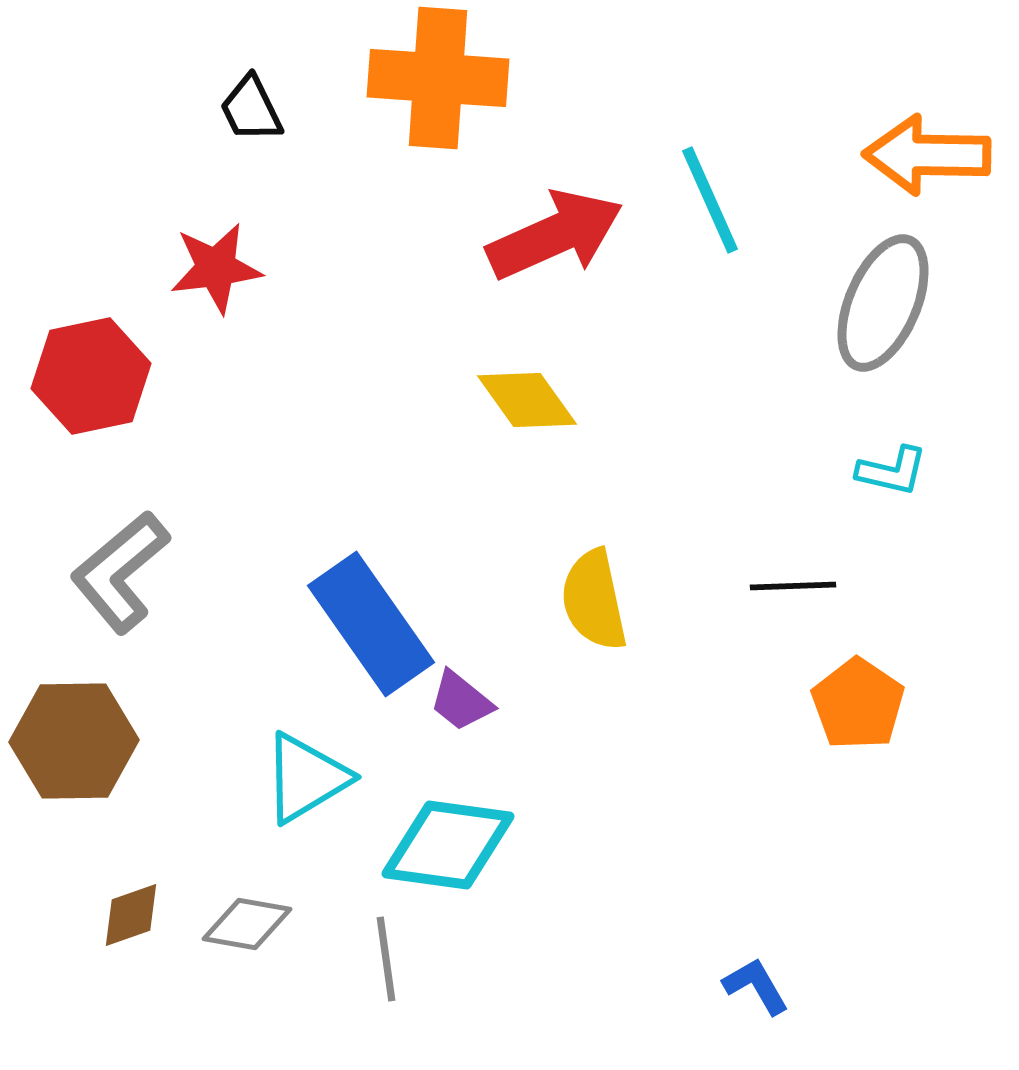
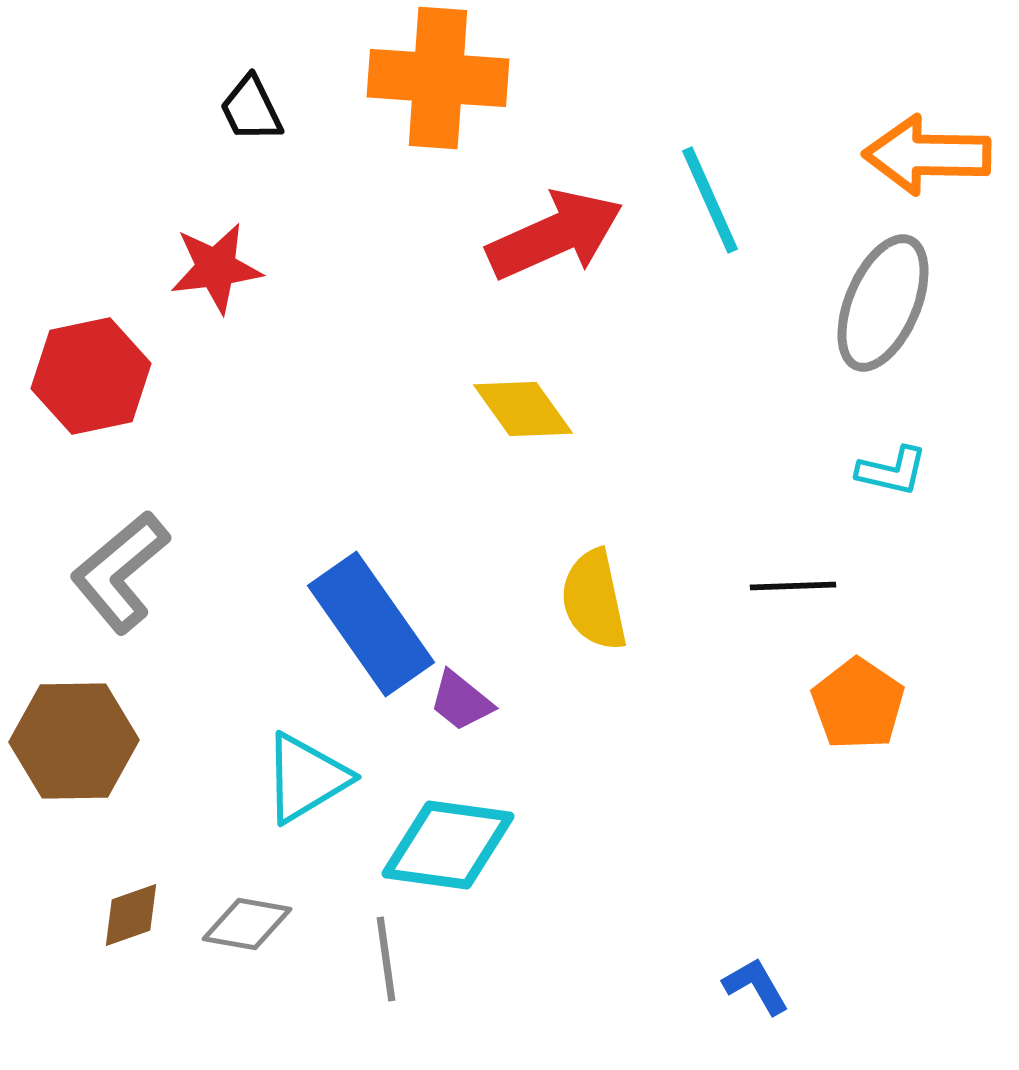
yellow diamond: moved 4 px left, 9 px down
